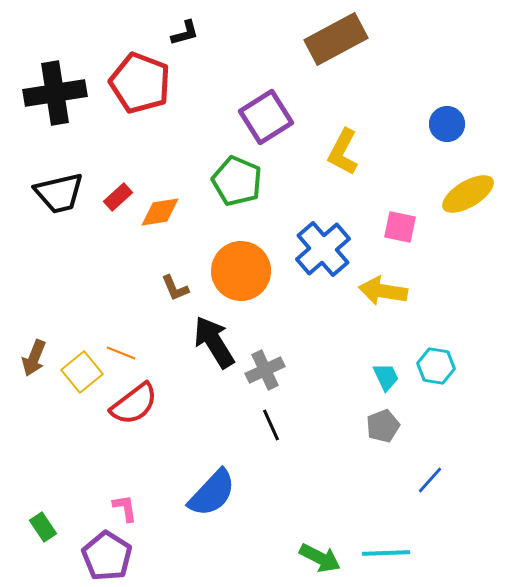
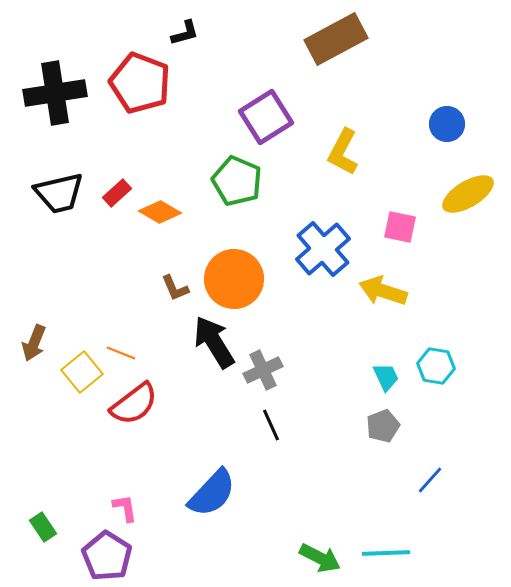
red rectangle: moved 1 px left, 4 px up
orange diamond: rotated 39 degrees clockwise
orange circle: moved 7 px left, 8 px down
yellow arrow: rotated 9 degrees clockwise
brown arrow: moved 15 px up
gray cross: moved 2 px left
